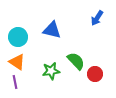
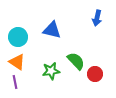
blue arrow: rotated 21 degrees counterclockwise
